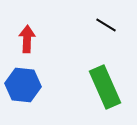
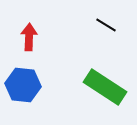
red arrow: moved 2 px right, 2 px up
green rectangle: rotated 33 degrees counterclockwise
